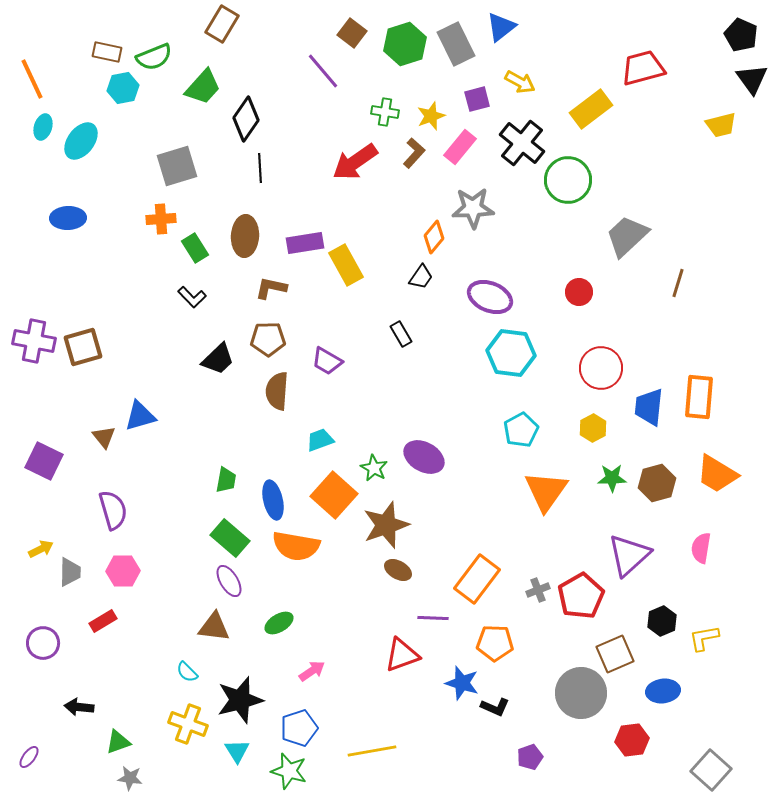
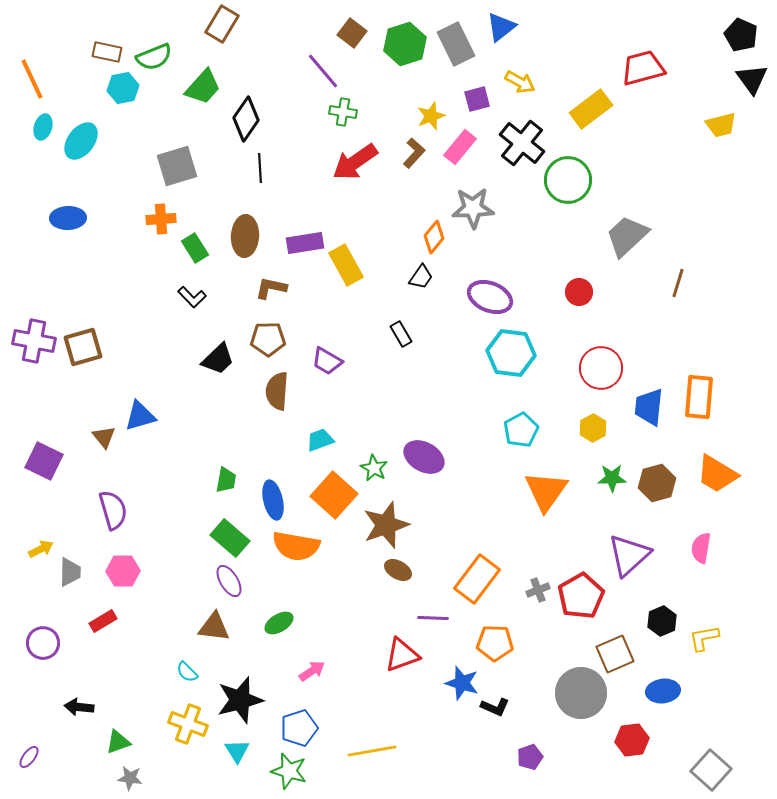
green cross at (385, 112): moved 42 px left
